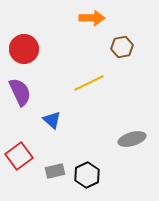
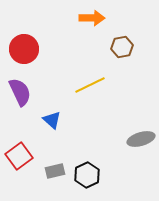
yellow line: moved 1 px right, 2 px down
gray ellipse: moved 9 px right
